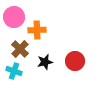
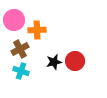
pink circle: moved 3 px down
brown cross: rotated 18 degrees clockwise
black star: moved 9 px right
cyan cross: moved 7 px right
